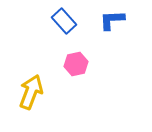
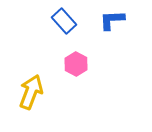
pink hexagon: rotated 20 degrees counterclockwise
